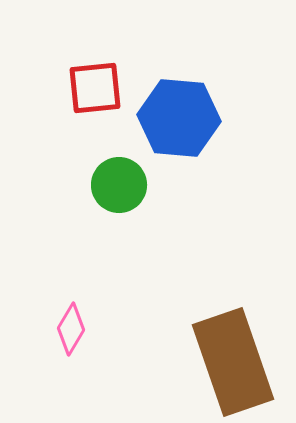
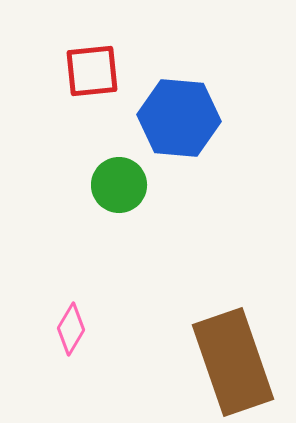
red square: moved 3 px left, 17 px up
